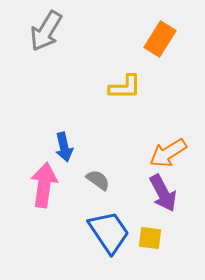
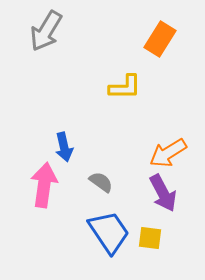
gray semicircle: moved 3 px right, 2 px down
